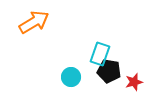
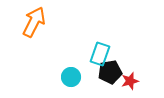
orange arrow: rotated 32 degrees counterclockwise
black pentagon: moved 1 px right, 1 px down; rotated 20 degrees counterclockwise
red star: moved 4 px left, 1 px up
